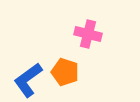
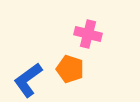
orange pentagon: moved 5 px right, 3 px up
